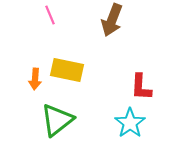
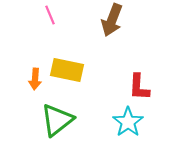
red L-shape: moved 2 px left
cyan star: moved 2 px left, 1 px up
